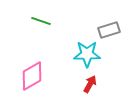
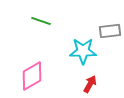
gray rectangle: moved 1 px right, 1 px down; rotated 10 degrees clockwise
cyan star: moved 4 px left, 3 px up
